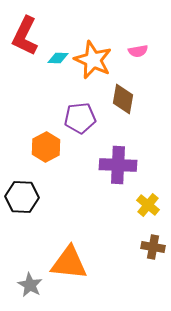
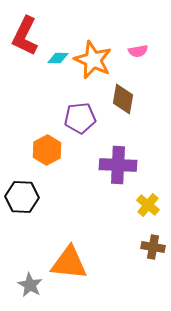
orange hexagon: moved 1 px right, 3 px down
